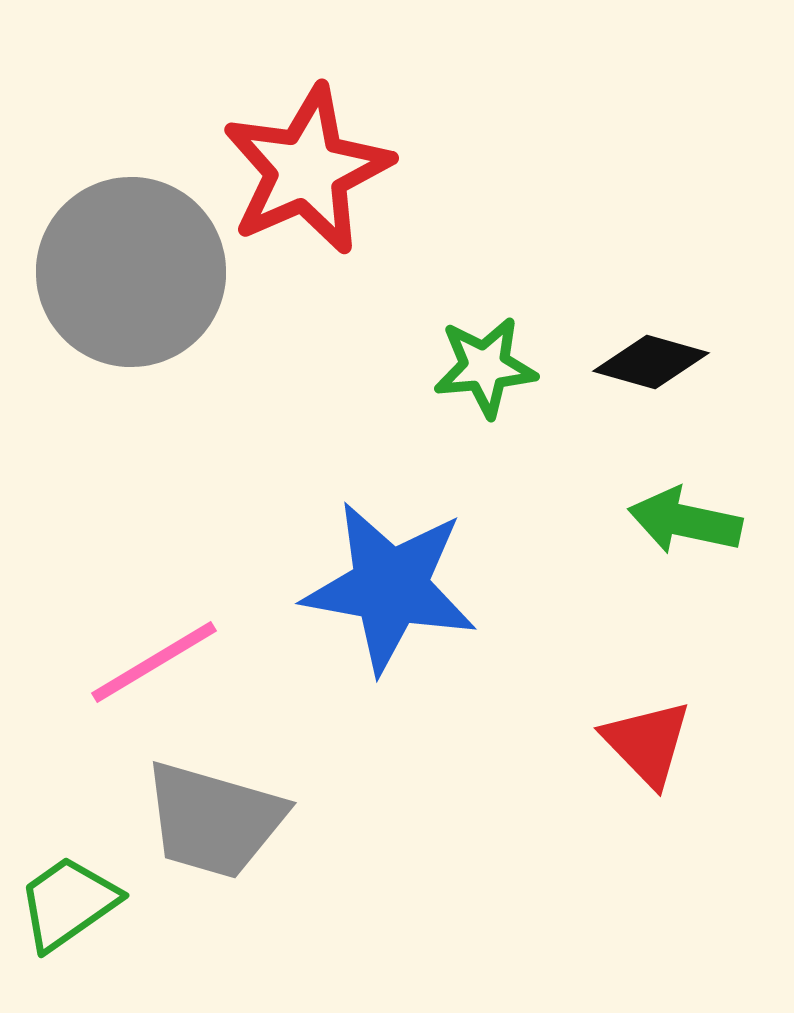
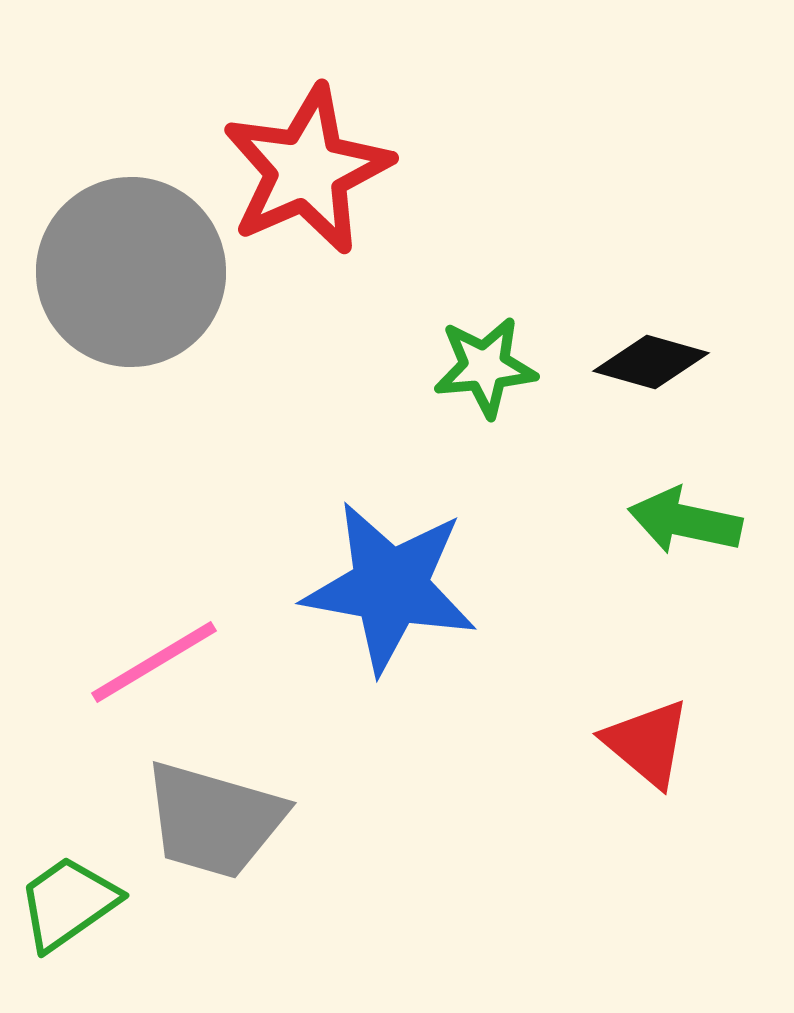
red triangle: rotated 6 degrees counterclockwise
